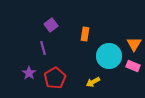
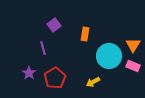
purple square: moved 3 px right
orange triangle: moved 1 px left, 1 px down
